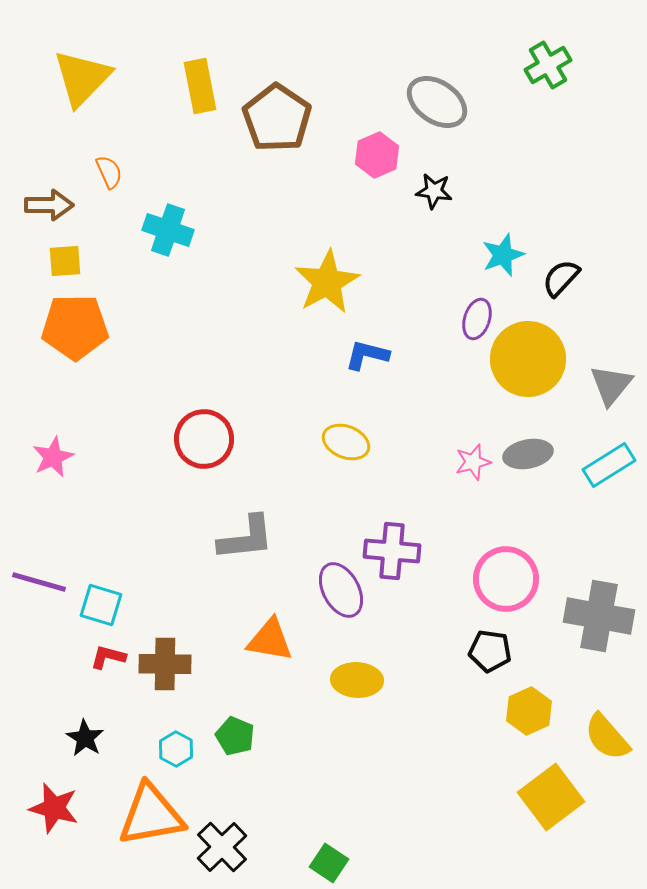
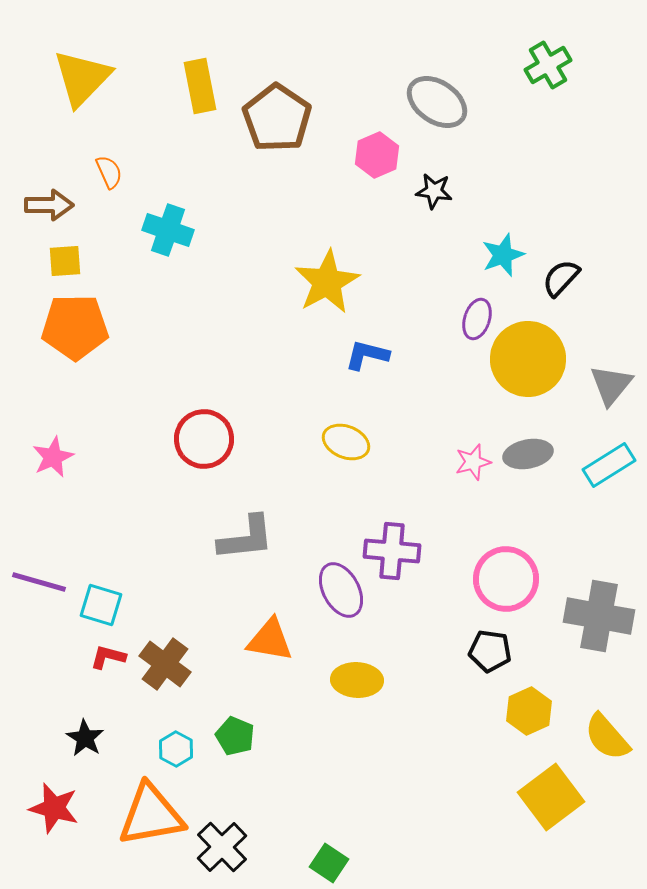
brown cross at (165, 664): rotated 36 degrees clockwise
